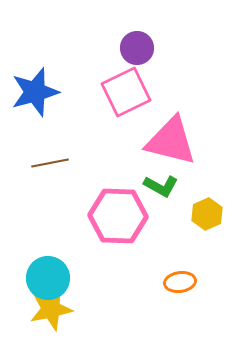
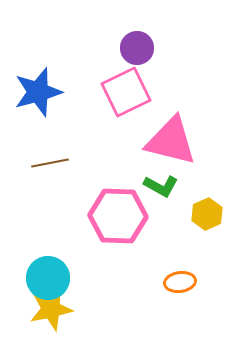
blue star: moved 3 px right
